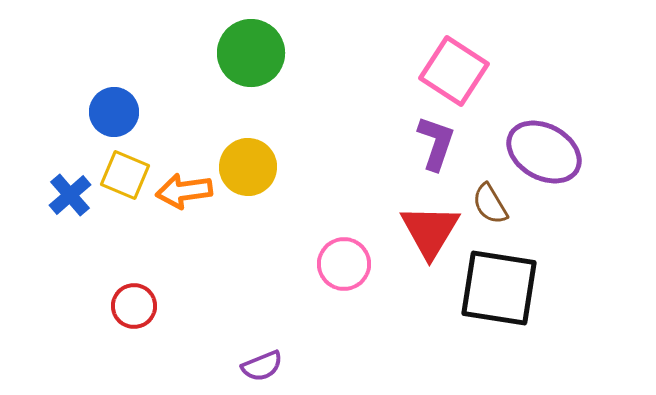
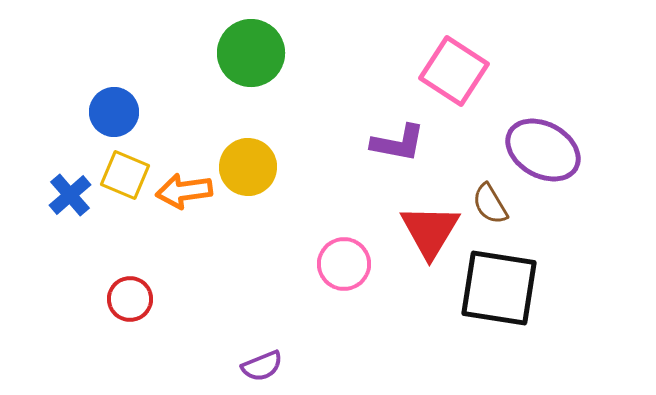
purple L-shape: moved 38 px left; rotated 82 degrees clockwise
purple ellipse: moved 1 px left, 2 px up
red circle: moved 4 px left, 7 px up
